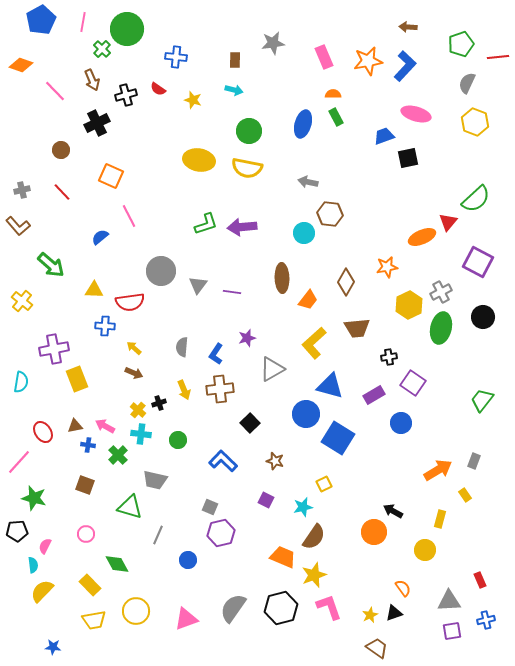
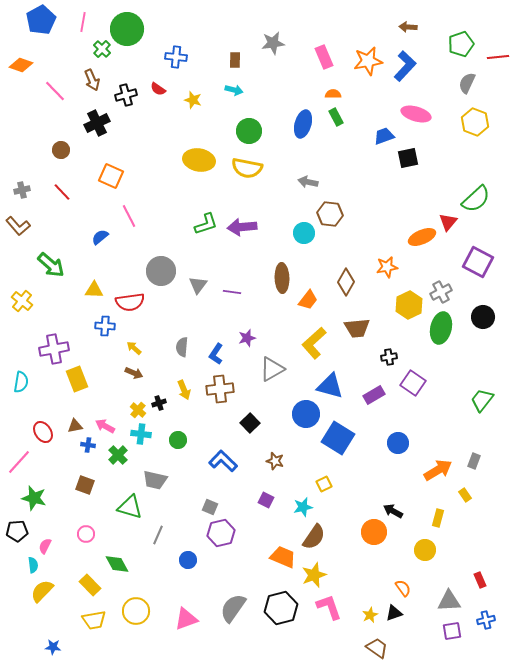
blue circle at (401, 423): moved 3 px left, 20 px down
yellow rectangle at (440, 519): moved 2 px left, 1 px up
